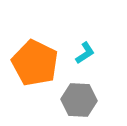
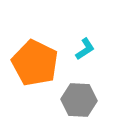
cyan L-shape: moved 4 px up
